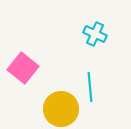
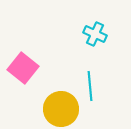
cyan line: moved 1 px up
